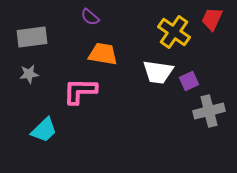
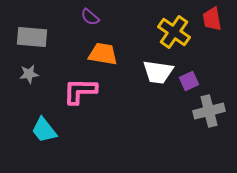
red trapezoid: rotated 35 degrees counterclockwise
gray rectangle: rotated 12 degrees clockwise
cyan trapezoid: rotated 96 degrees clockwise
